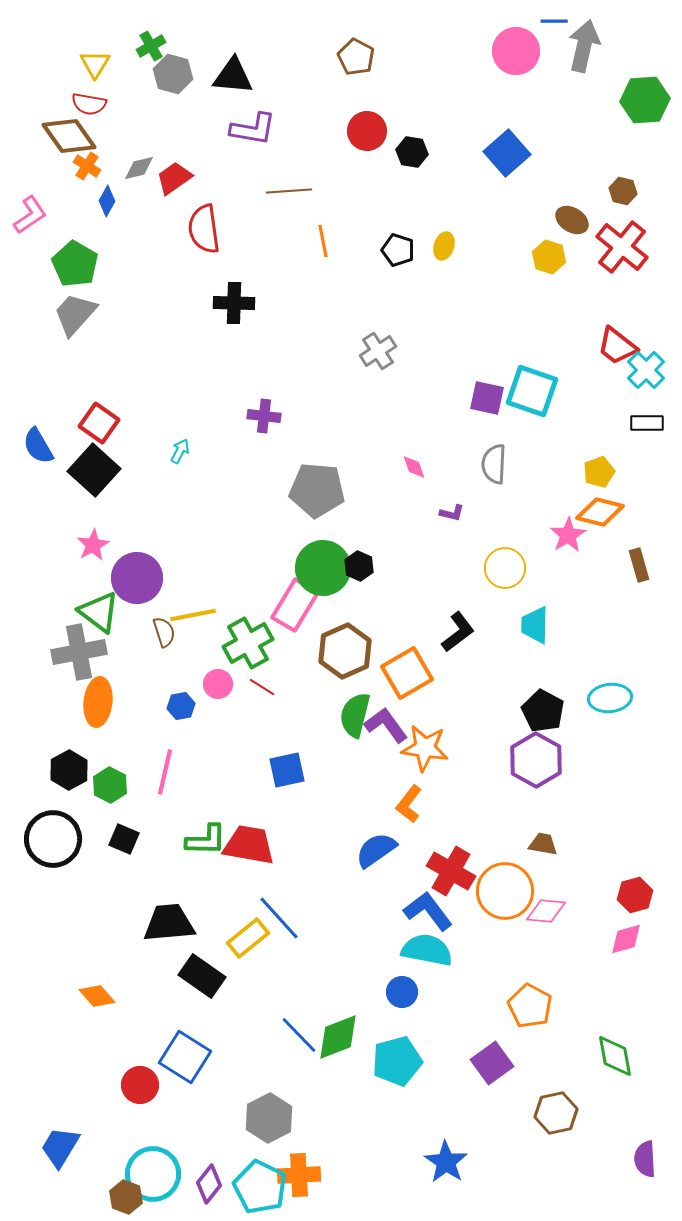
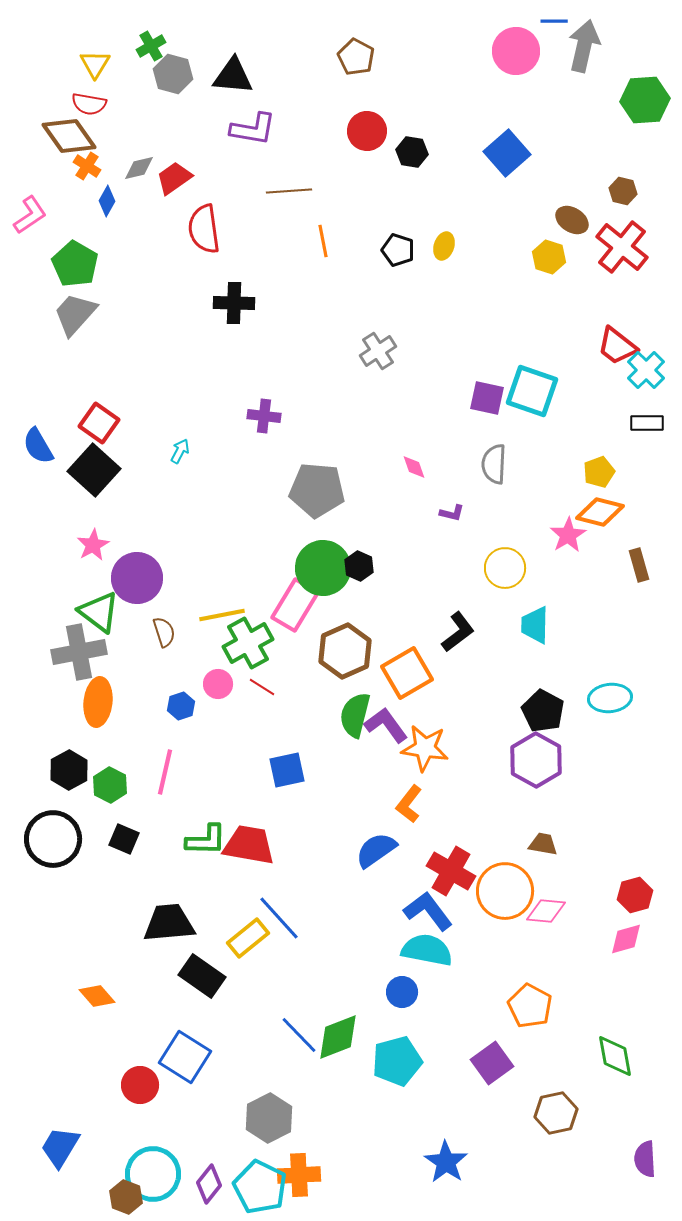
yellow line at (193, 615): moved 29 px right
blue hexagon at (181, 706): rotated 8 degrees counterclockwise
